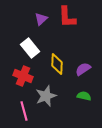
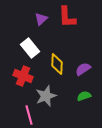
green semicircle: rotated 32 degrees counterclockwise
pink line: moved 5 px right, 4 px down
